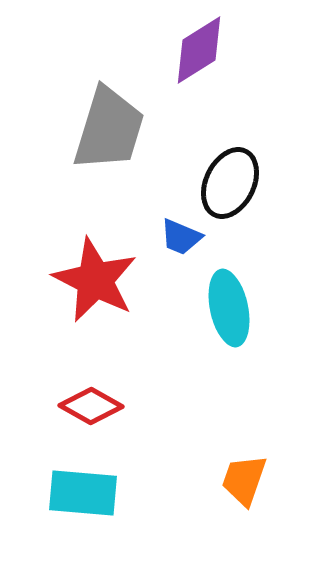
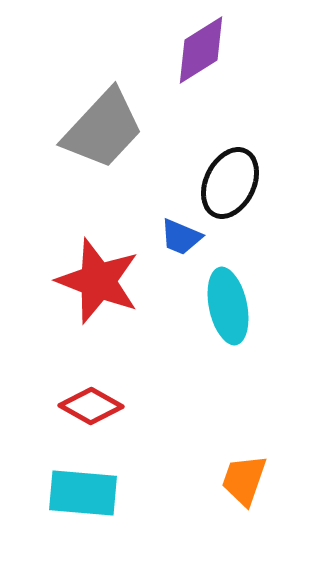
purple diamond: moved 2 px right
gray trapezoid: moved 6 px left; rotated 26 degrees clockwise
red star: moved 3 px right, 1 px down; rotated 6 degrees counterclockwise
cyan ellipse: moved 1 px left, 2 px up
